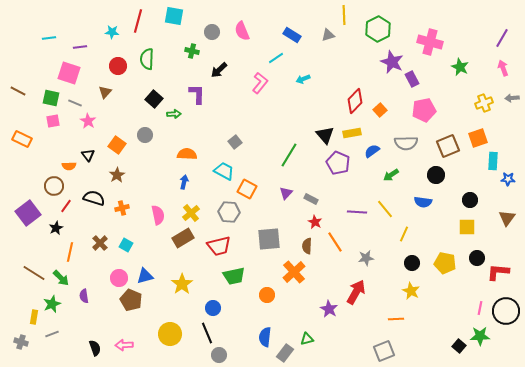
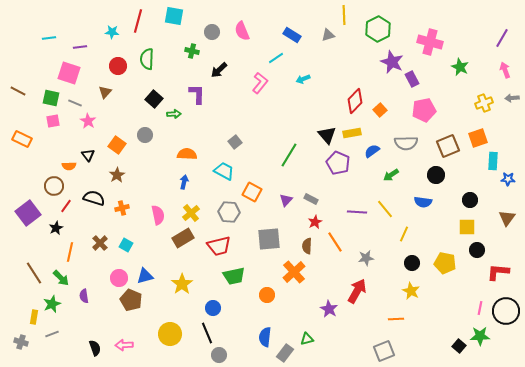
pink arrow at (503, 68): moved 2 px right, 2 px down
black triangle at (325, 135): moved 2 px right
orange square at (247, 189): moved 5 px right, 3 px down
purple triangle at (286, 193): moved 7 px down
red star at (315, 222): rotated 16 degrees clockwise
black circle at (477, 258): moved 8 px up
brown line at (34, 273): rotated 25 degrees clockwise
red arrow at (356, 292): moved 1 px right, 1 px up
